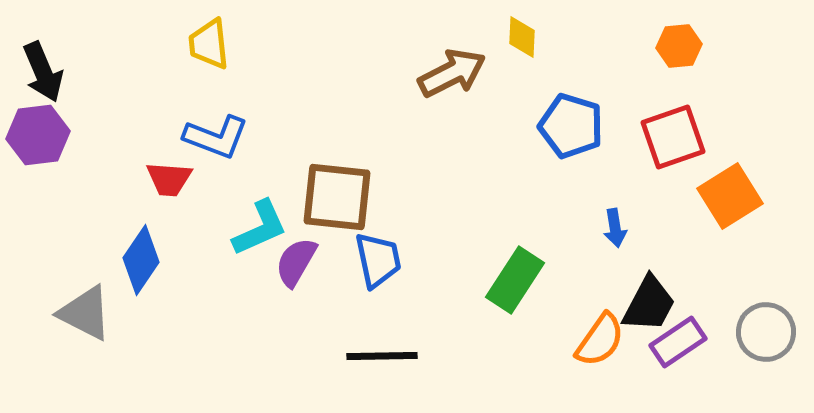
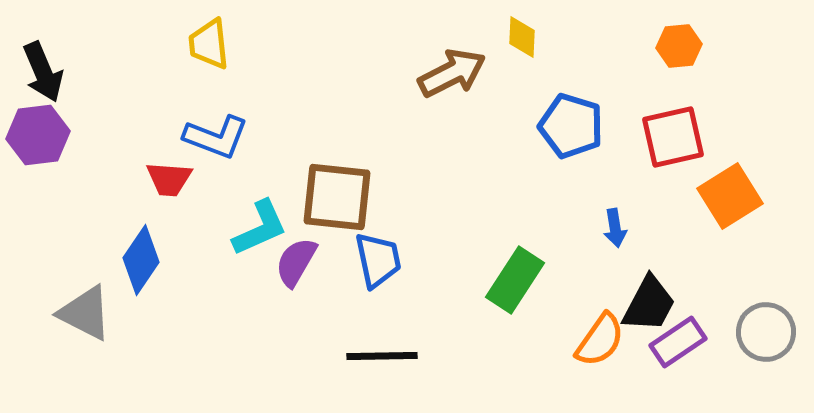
red square: rotated 6 degrees clockwise
